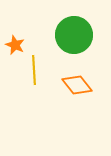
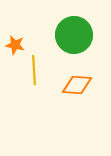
orange star: rotated 12 degrees counterclockwise
orange diamond: rotated 48 degrees counterclockwise
